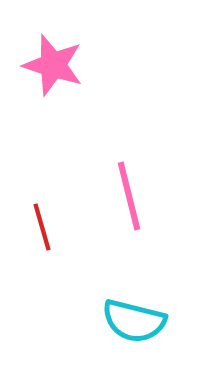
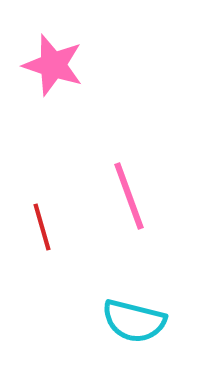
pink line: rotated 6 degrees counterclockwise
